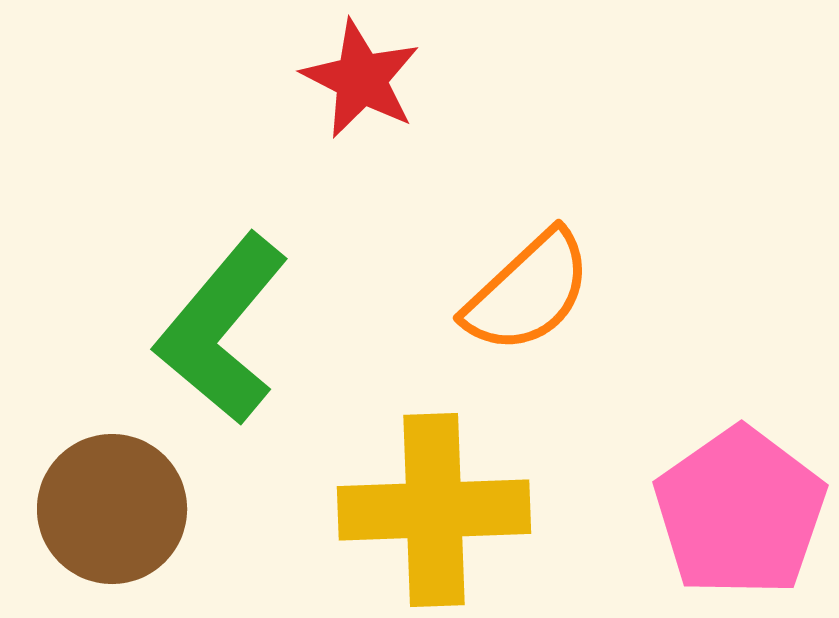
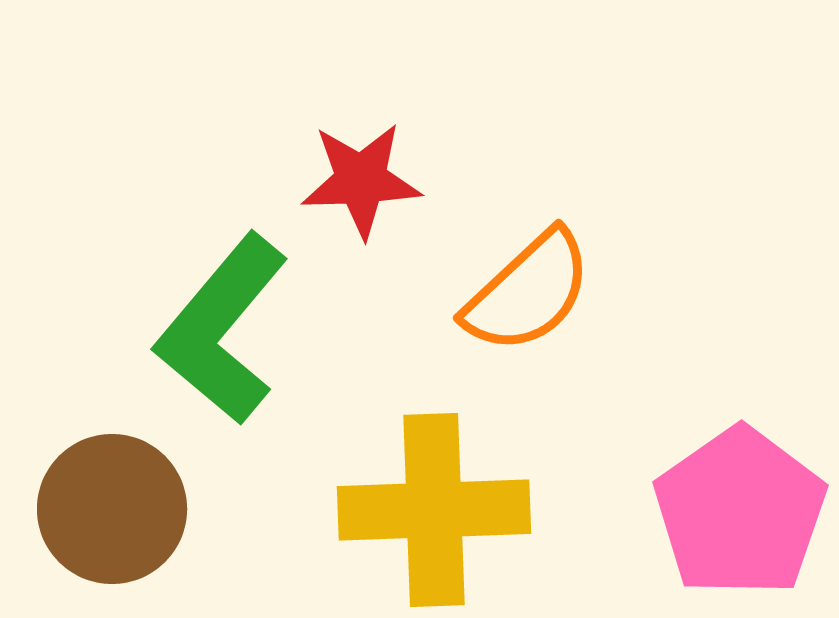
red star: moved 101 px down; rotated 29 degrees counterclockwise
